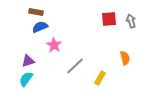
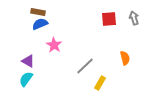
brown rectangle: moved 2 px right
gray arrow: moved 3 px right, 3 px up
blue semicircle: moved 3 px up
purple triangle: rotated 48 degrees clockwise
gray line: moved 10 px right
yellow rectangle: moved 5 px down
